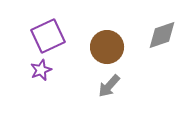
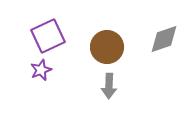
gray diamond: moved 2 px right, 4 px down
gray arrow: rotated 40 degrees counterclockwise
